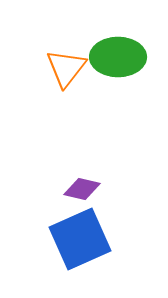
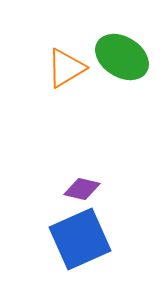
green ellipse: moved 4 px right; rotated 32 degrees clockwise
orange triangle: rotated 21 degrees clockwise
